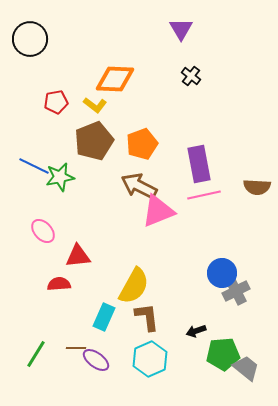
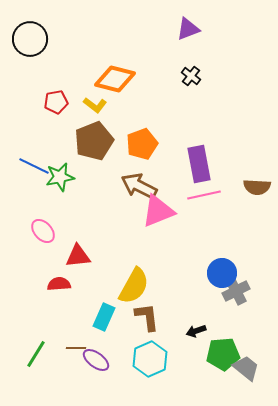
purple triangle: moved 7 px right; rotated 40 degrees clockwise
orange diamond: rotated 12 degrees clockwise
